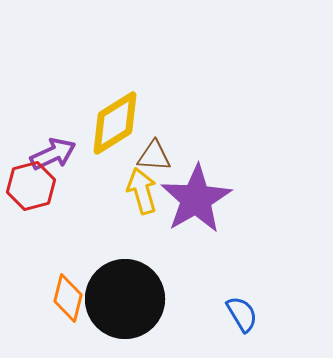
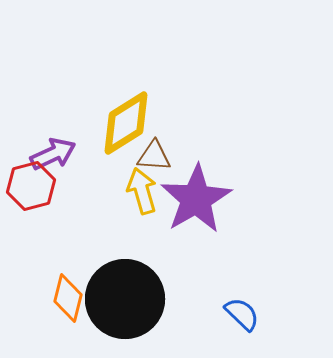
yellow diamond: moved 11 px right
blue semicircle: rotated 15 degrees counterclockwise
